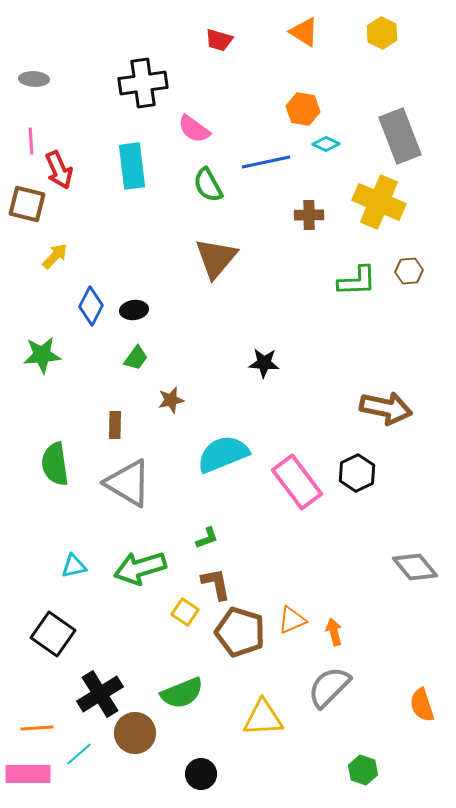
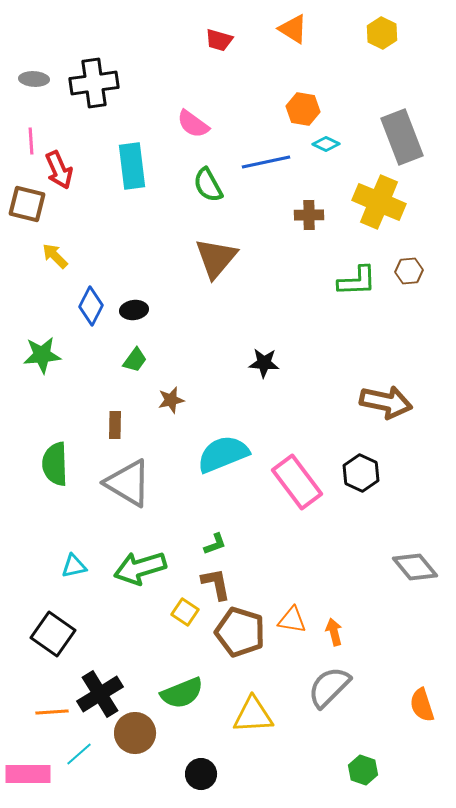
orange triangle at (304, 32): moved 11 px left, 3 px up
black cross at (143, 83): moved 49 px left
pink semicircle at (194, 129): moved 1 px left, 5 px up
gray rectangle at (400, 136): moved 2 px right, 1 px down
yellow arrow at (55, 256): rotated 88 degrees counterclockwise
green trapezoid at (136, 358): moved 1 px left, 2 px down
brown arrow at (386, 408): moved 6 px up
green semicircle at (55, 464): rotated 6 degrees clockwise
black hexagon at (357, 473): moved 4 px right; rotated 9 degrees counterclockwise
green L-shape at (207, 538): moved 8 px right, 6 px down
orange triangle at (292, 620): rotated 32 degrees clockwise
yellow triangle at (263, 718): moved 10 px left, 3 px up
orange line at (37, 728): moved 15 px right, 16 px up
